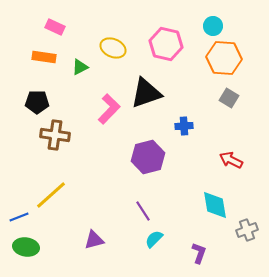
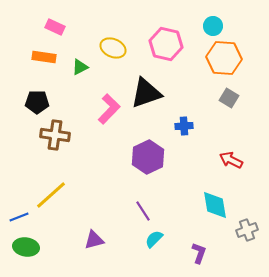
purple hexagon: rotated 12 degrees counterclockwise
